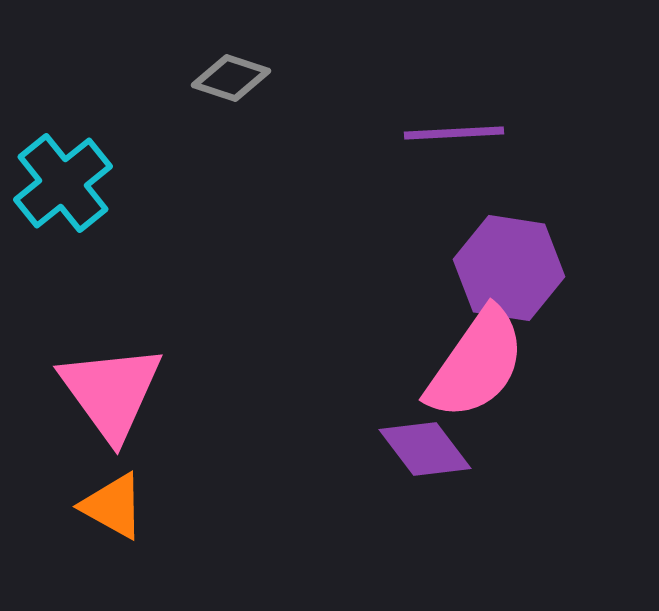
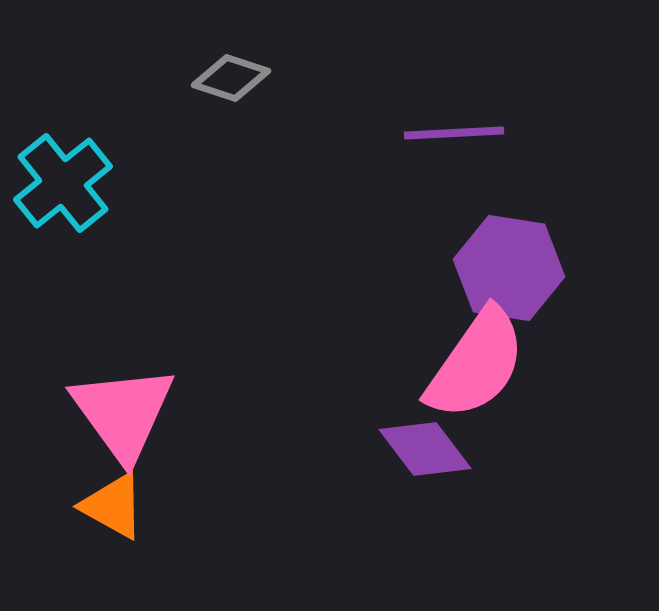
pink triangle: moved 12 px right, 21 px down
